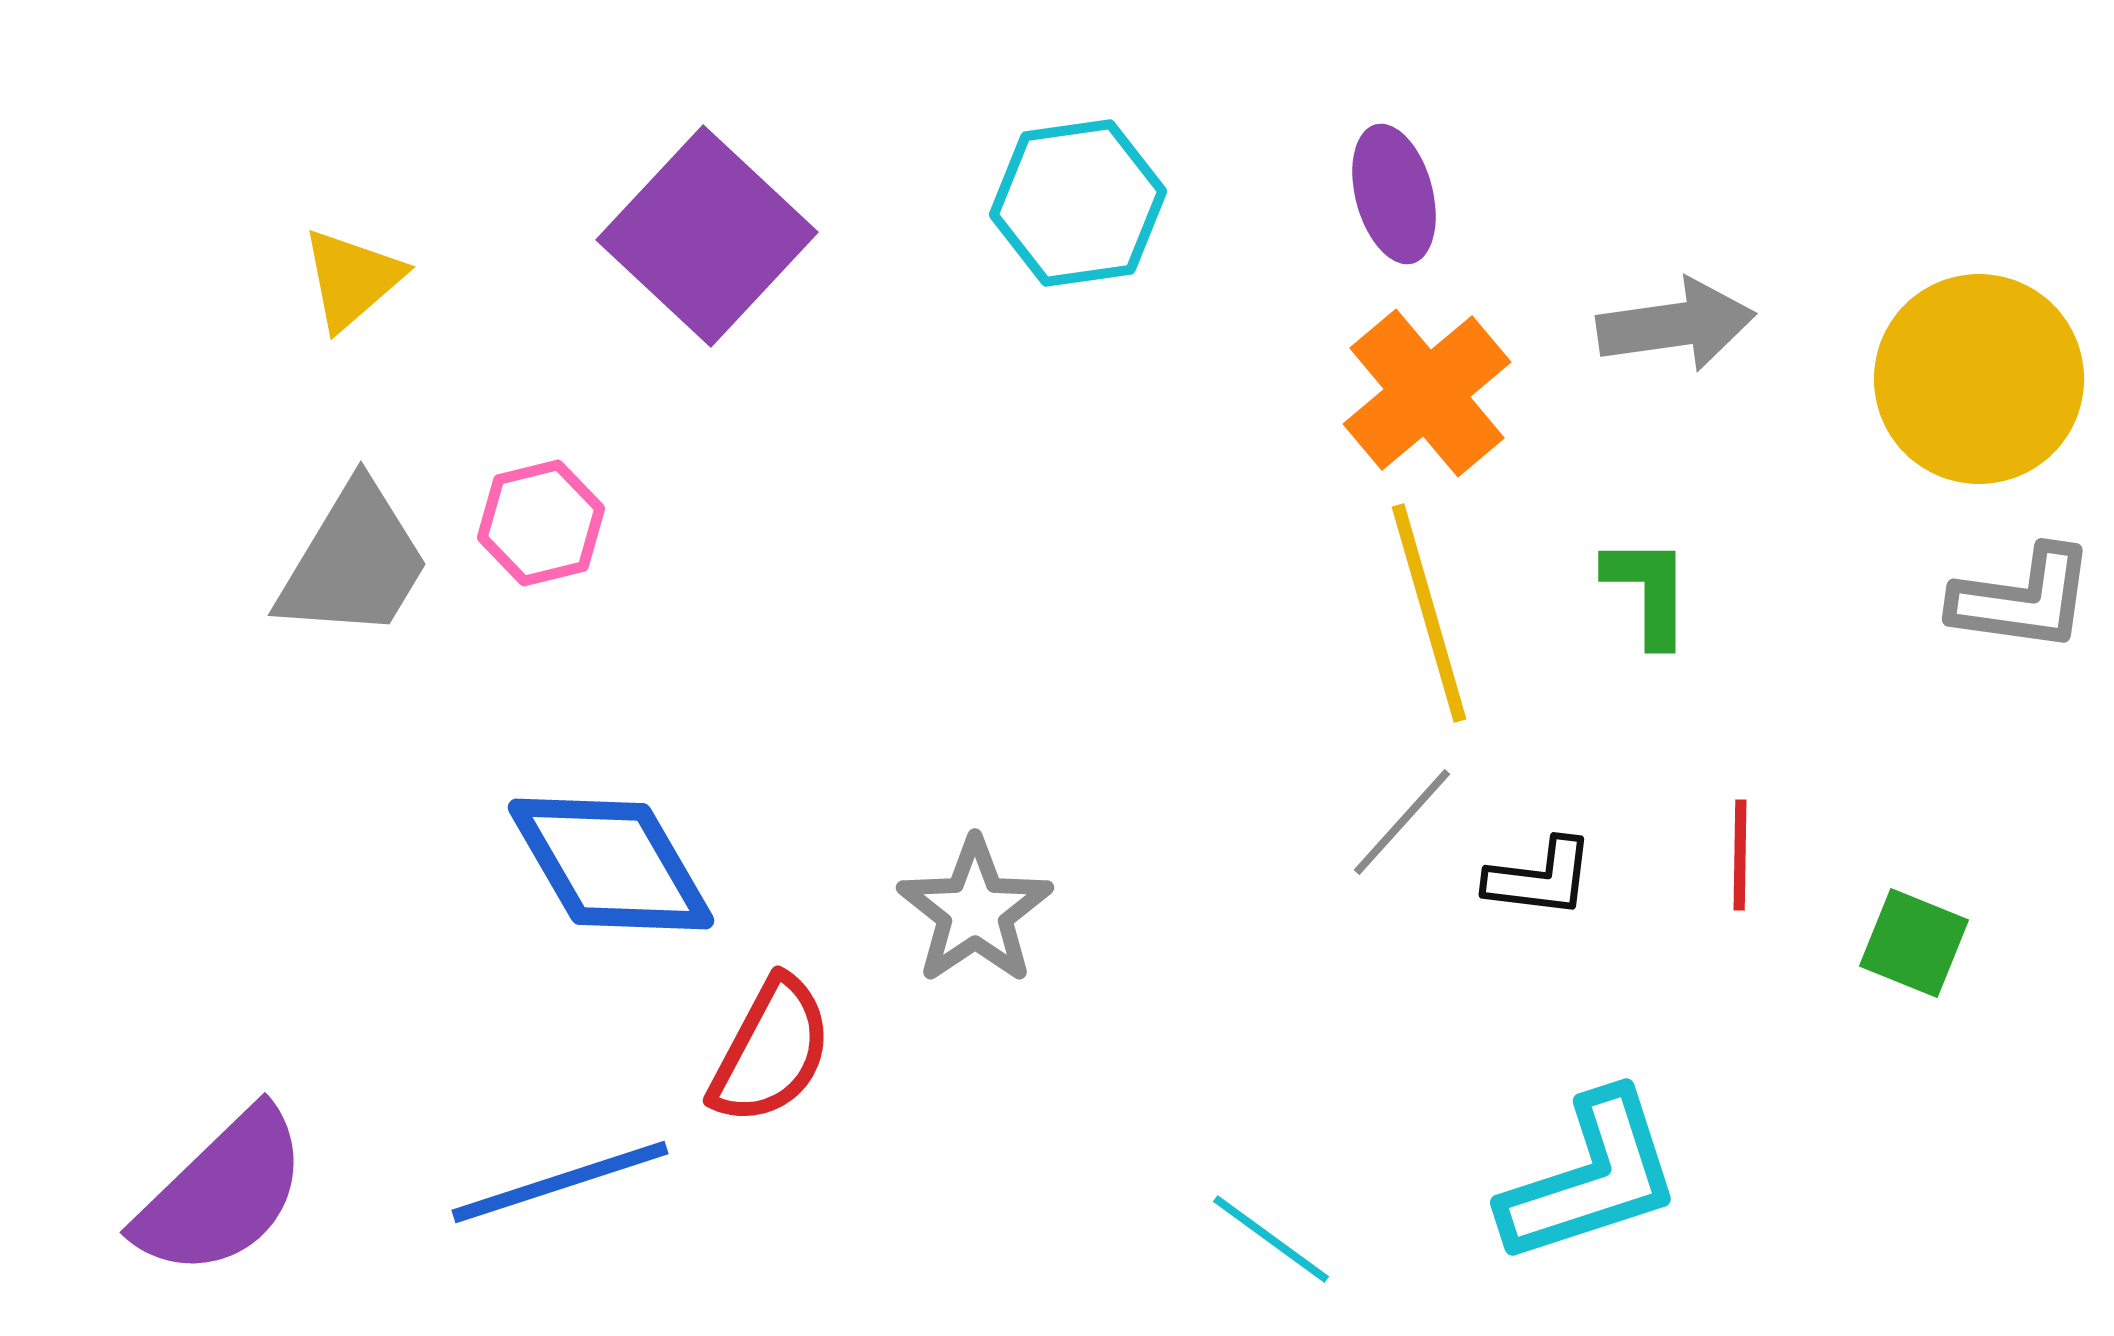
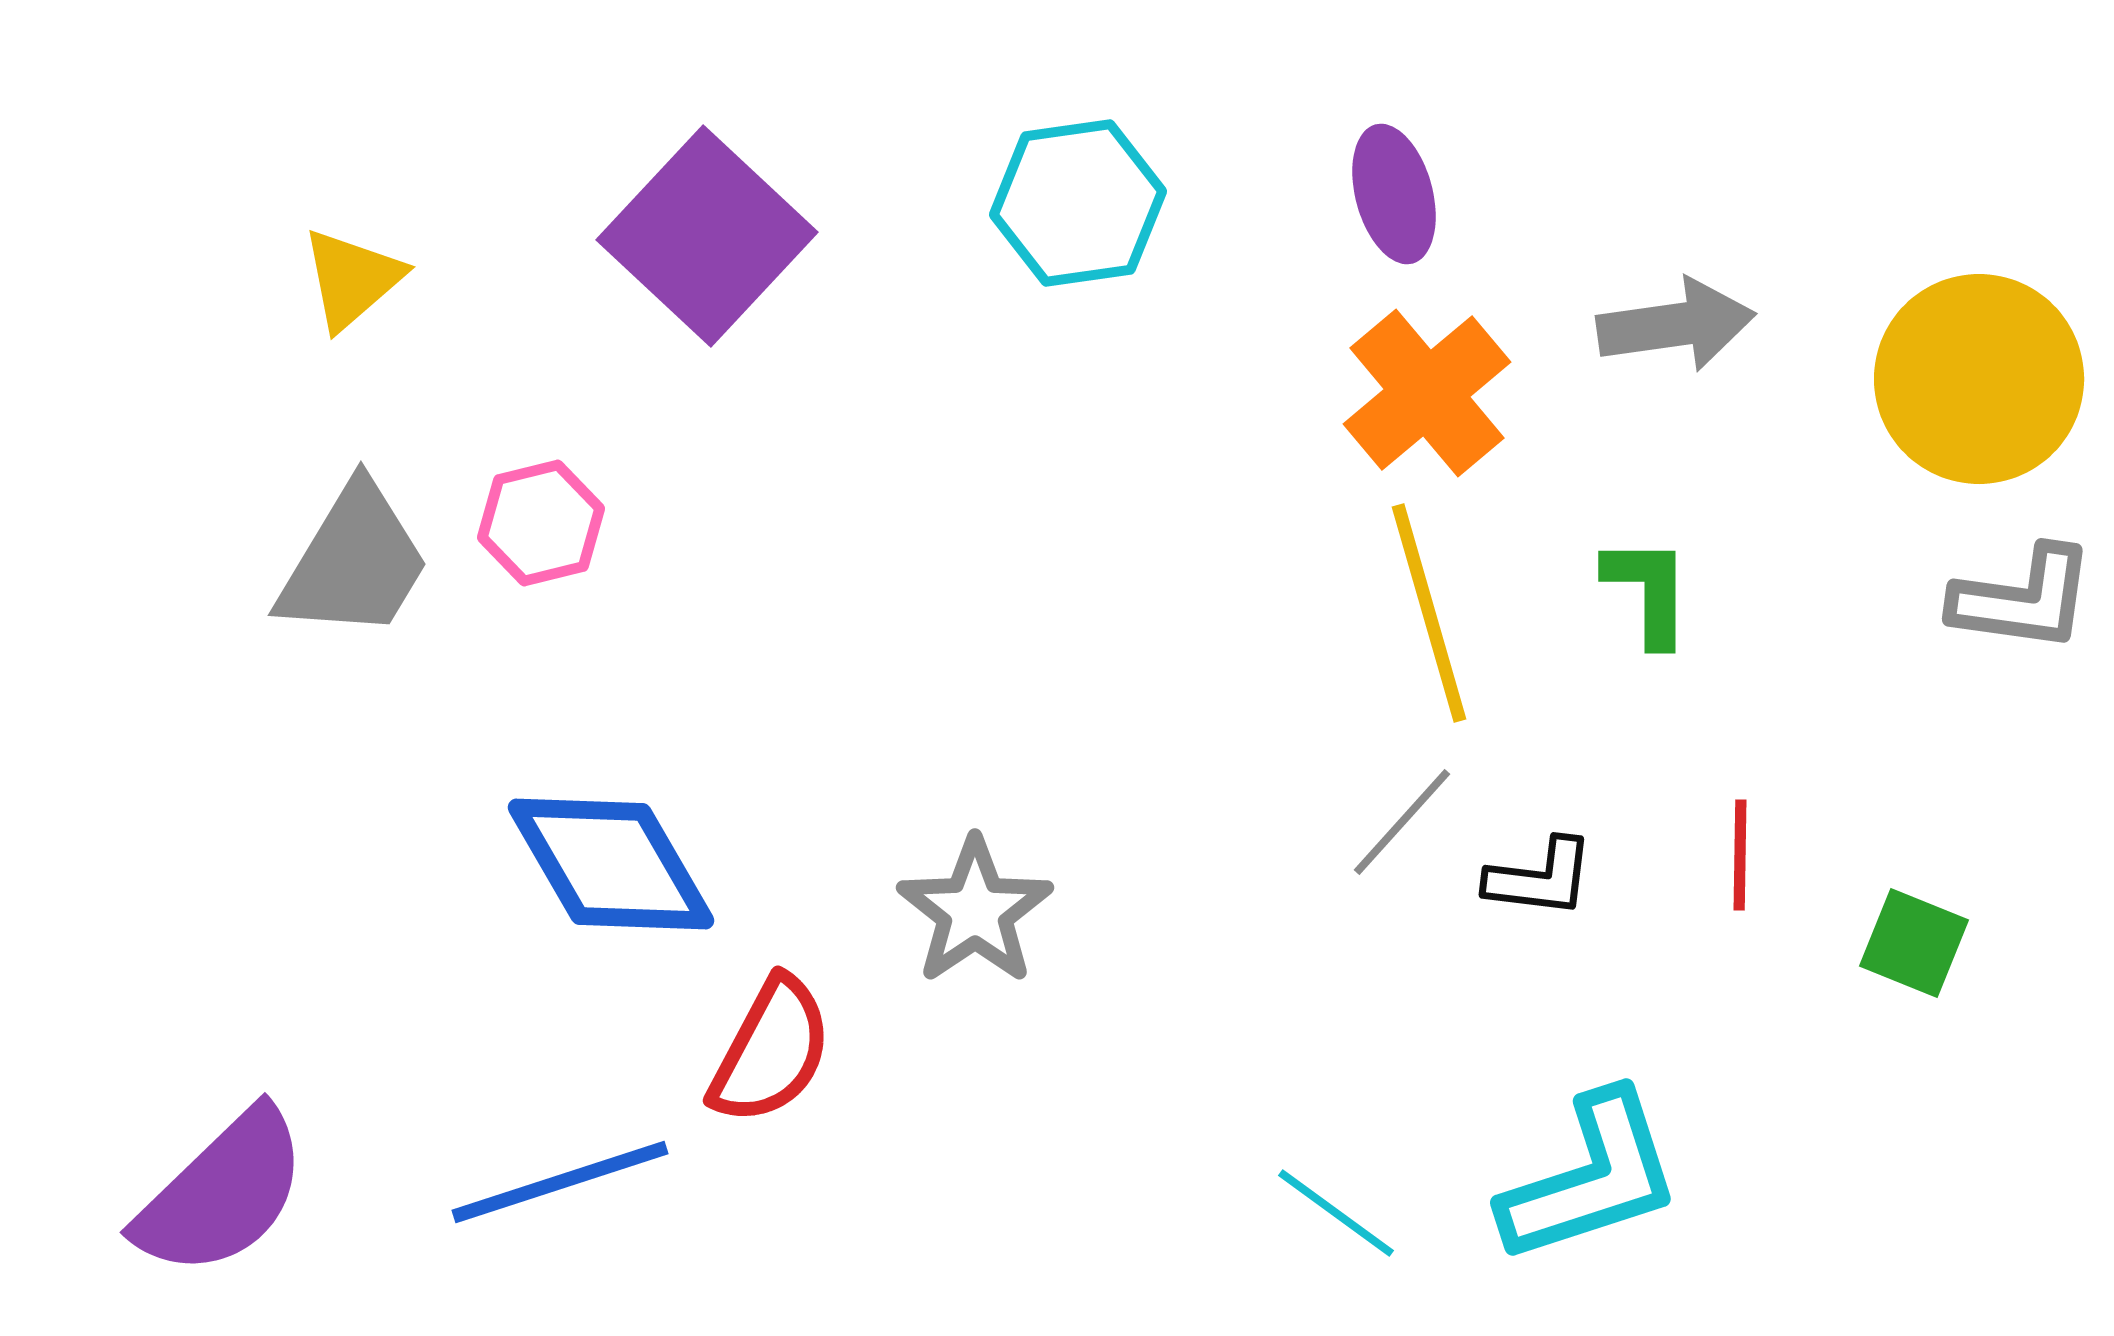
cyan line: moved 65 px right, 26 px up
